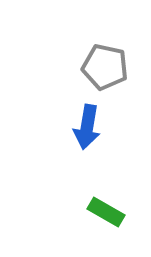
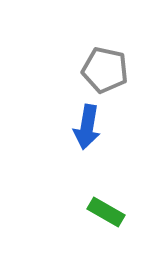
gray pentagon: moved 3 px down
